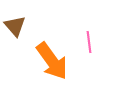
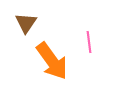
brown triangle: moved 11 px right, 3 px up; rotated 15 degrees clockwise
